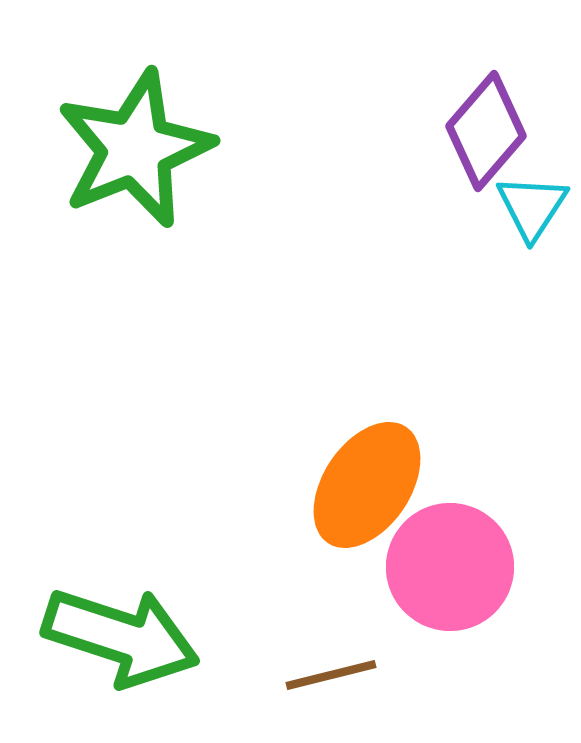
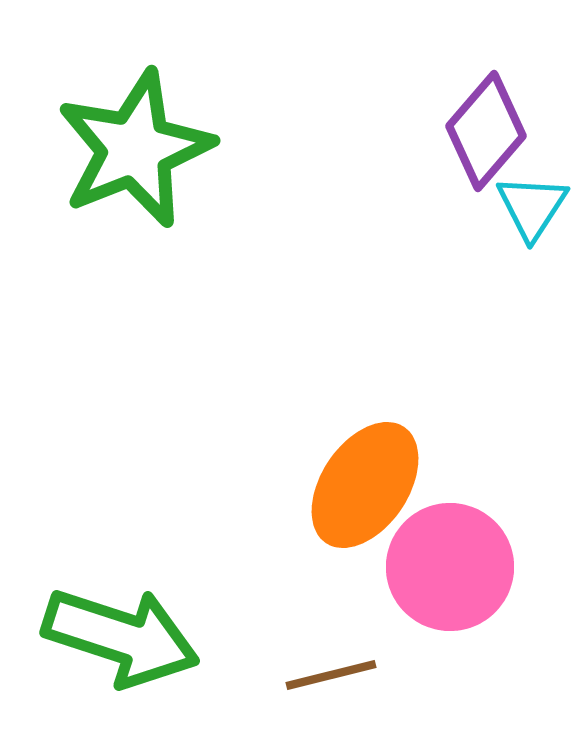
orange ellipse: moved 2 px left
